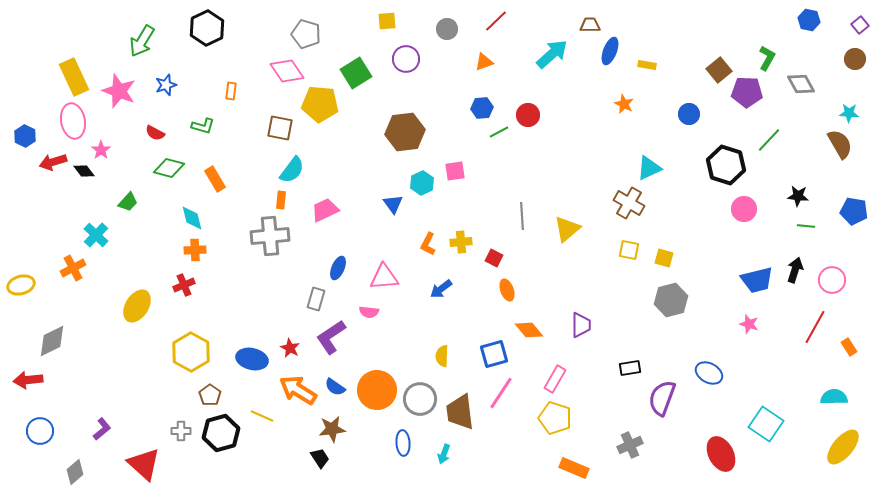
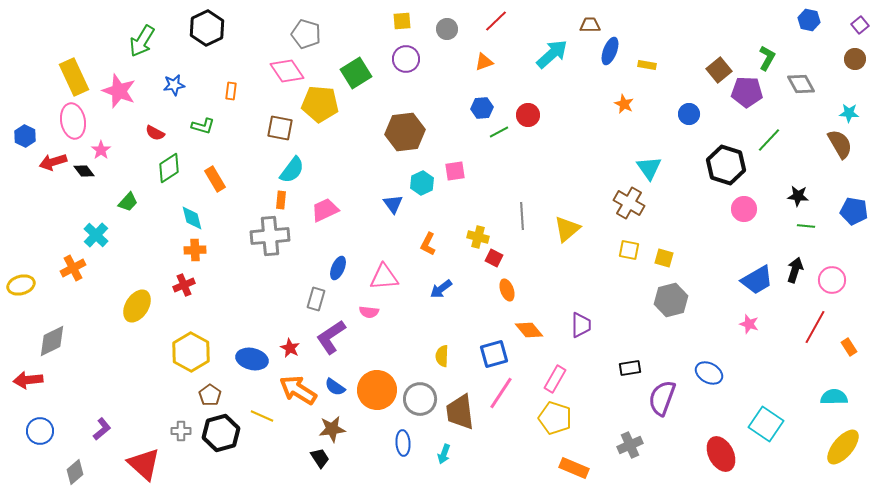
yellow square at (387, 21): moved 15 px right
blue star at (166, 85): moved 8 px right; rotated 10 degrees clockwise
green diamond at (169, 168): rotated 48 degrees counterclockwise
cyan triangle at (649, 168): rotated 40 degrees counterclockwise
yellow cross at (461, 242): moved 17 px right, 5 px up; rotated 20 degrees clockwise
blue trapezoid at (757, 280): rotated 16 degrees counterclockwise
